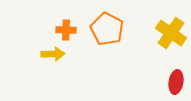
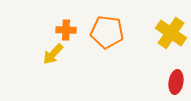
orange pentagon: moved 3 px down; rotated 20 degrees counterclockwise
yellow arrow: rotated 135 degrees clockwise
